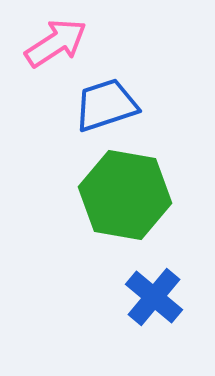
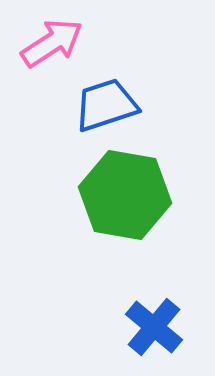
pink arrow: moved 4 px left
blue cross: moved 30 px down
